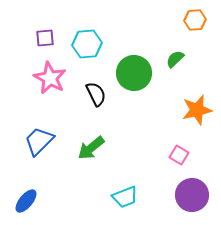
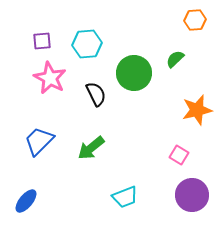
purple square: moved 3 px left, 3 px down
